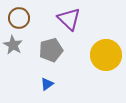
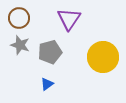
purple triangle: rotated 20 degrees clockwise
gray star: moved 7 px right; rotated 12 degrees counterclockwise
gray pentagon: moved 1 px left, 2 px down
yellow circle: moved 3 px left, 2 px down
